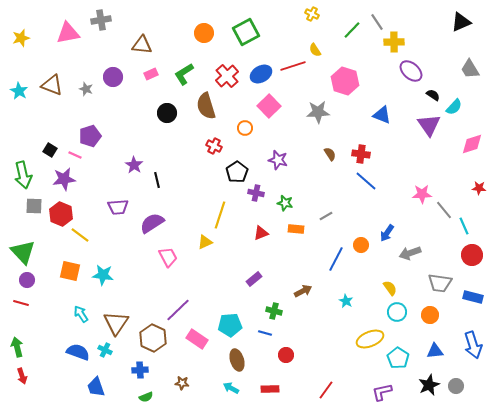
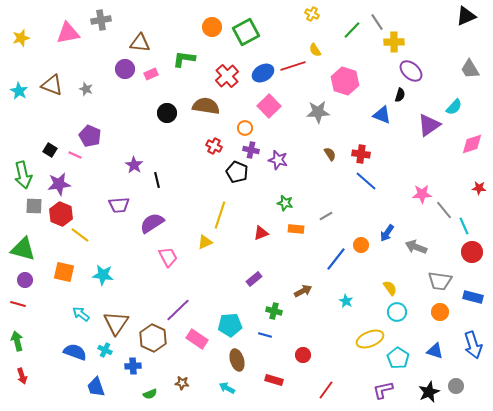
black triangle at (461, 22): moved 5 px right, 6 px up
orange circle at (204, 33): moved 8 px right, 6 px up
brown triangle at (142, 45): moved 2 px left, 2 px up
green L-shape at (184, 74): moved 15 px up; rotated 40 degrees clockwise
blue ellipse at (261, 74): moved 2 px right, 1 px up
purple circle at (113, 77): moved 12 px right, 8 px up
black semicircle at (433, 95): moved 33 px left; rotated 72 degrees clockwise
brown semicircle at (206, 106): rotated 116 degrees clockwise
purple triangle at (429, 125): rotated 30 degrees clockwise
purple pentagon at (90, 136): rotated 30 degrees counterclockwise
black pentagon at (237, 172): rotated 15 degrees counterclockwise
purple star at (64, 179): moved 5 px left, 5 px down
purple cross at (256, 193): moved 5 px left, 43 px up
purple trapezoid at (118, 207): moved 1 px right, 2 px up
green triangle at (23, 252): moved 3 px up; rotated 32 degrees counterclockwise
gray arrow at (410, 253): moved 6 px right, 6 px up; rotated 40 degrees clockwise
red circle at (472, 255): moved 3 px up
blue line at (336, 259): rotated 10 degrees clockwise
orange square at (70, 271): moved 6 px left, 1 px down
purple circle at (27, 280): moved 2 px left
gray trapezoid at (440, 283): moved 2 px up
red line at (21, 303): moved 3 px left, 1 px down
cyan arrow at (81, 314): rotated 18 degrees counterclockwise
orange circle at (430, 315): moved 10 px right, 3 px up
blue line at (265, 333): moved 2 px down
green arrow at (17, 347): moved 6 px up
blue triangle at (435, 351): rotated 24 degrees clockwise
blue semicircle at (78, 352): moved 3 px left
red circle at (286, 355): moved 17 px right
blue cross at (140, 370): moved 7 px left, 4 px up
black star at (429, 385): moved 7 px down
cyan arrow at (231, 388): moved 4 px left
red rectangle at (270, 389): moved 4 px right, 9 px up; rotated 18 degrees clockwise
purple L-shape at (382, 392): moved 1 px right, 2 px up
green semicircle at (146, 397): moved 4 px right, 3 px up
